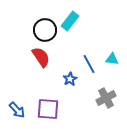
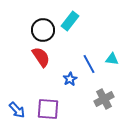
black circle: moved 2 px left
gray cross: moved 2 px left, 1 px down
